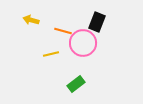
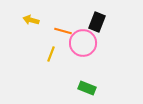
yellow line: rotated 56 degrees counterclockwise
green rectangle: moved 11 px right, 4 px down; rotated 60 degrees clockwise
